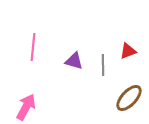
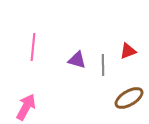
purple triangle: moved 3 px right, 1 px up
brown ellipse: rotated 16 degrees clockwise
